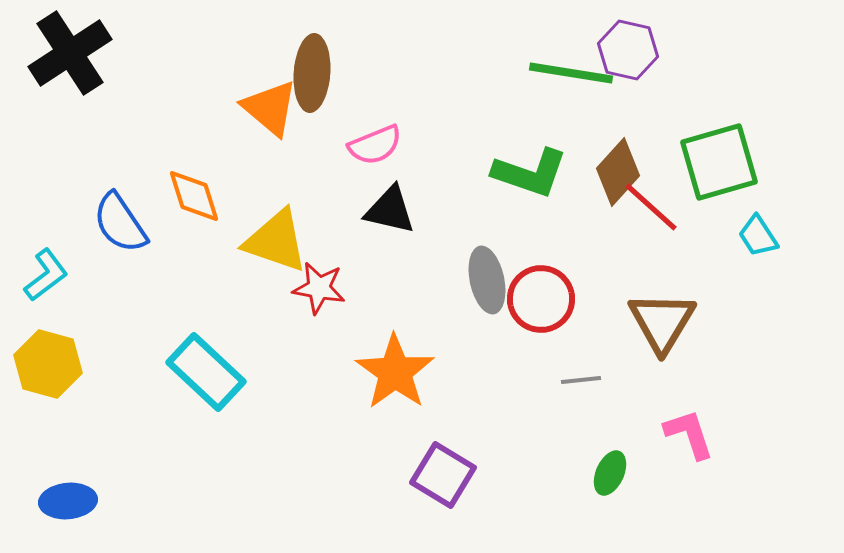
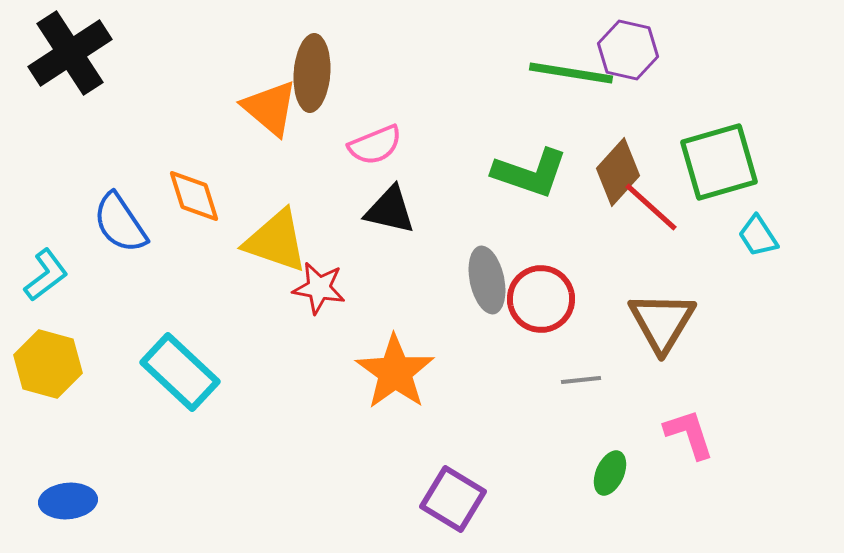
cyan rectangle: moved 26 px left
purple square: moved 10 px right, 24 px down
